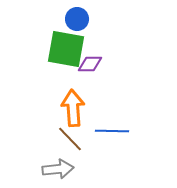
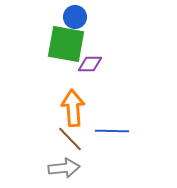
blue circle: moved 2 px left, 2 px up
green square: moved 5 px up
gray arrow: moved 6 px right, 1 px up
